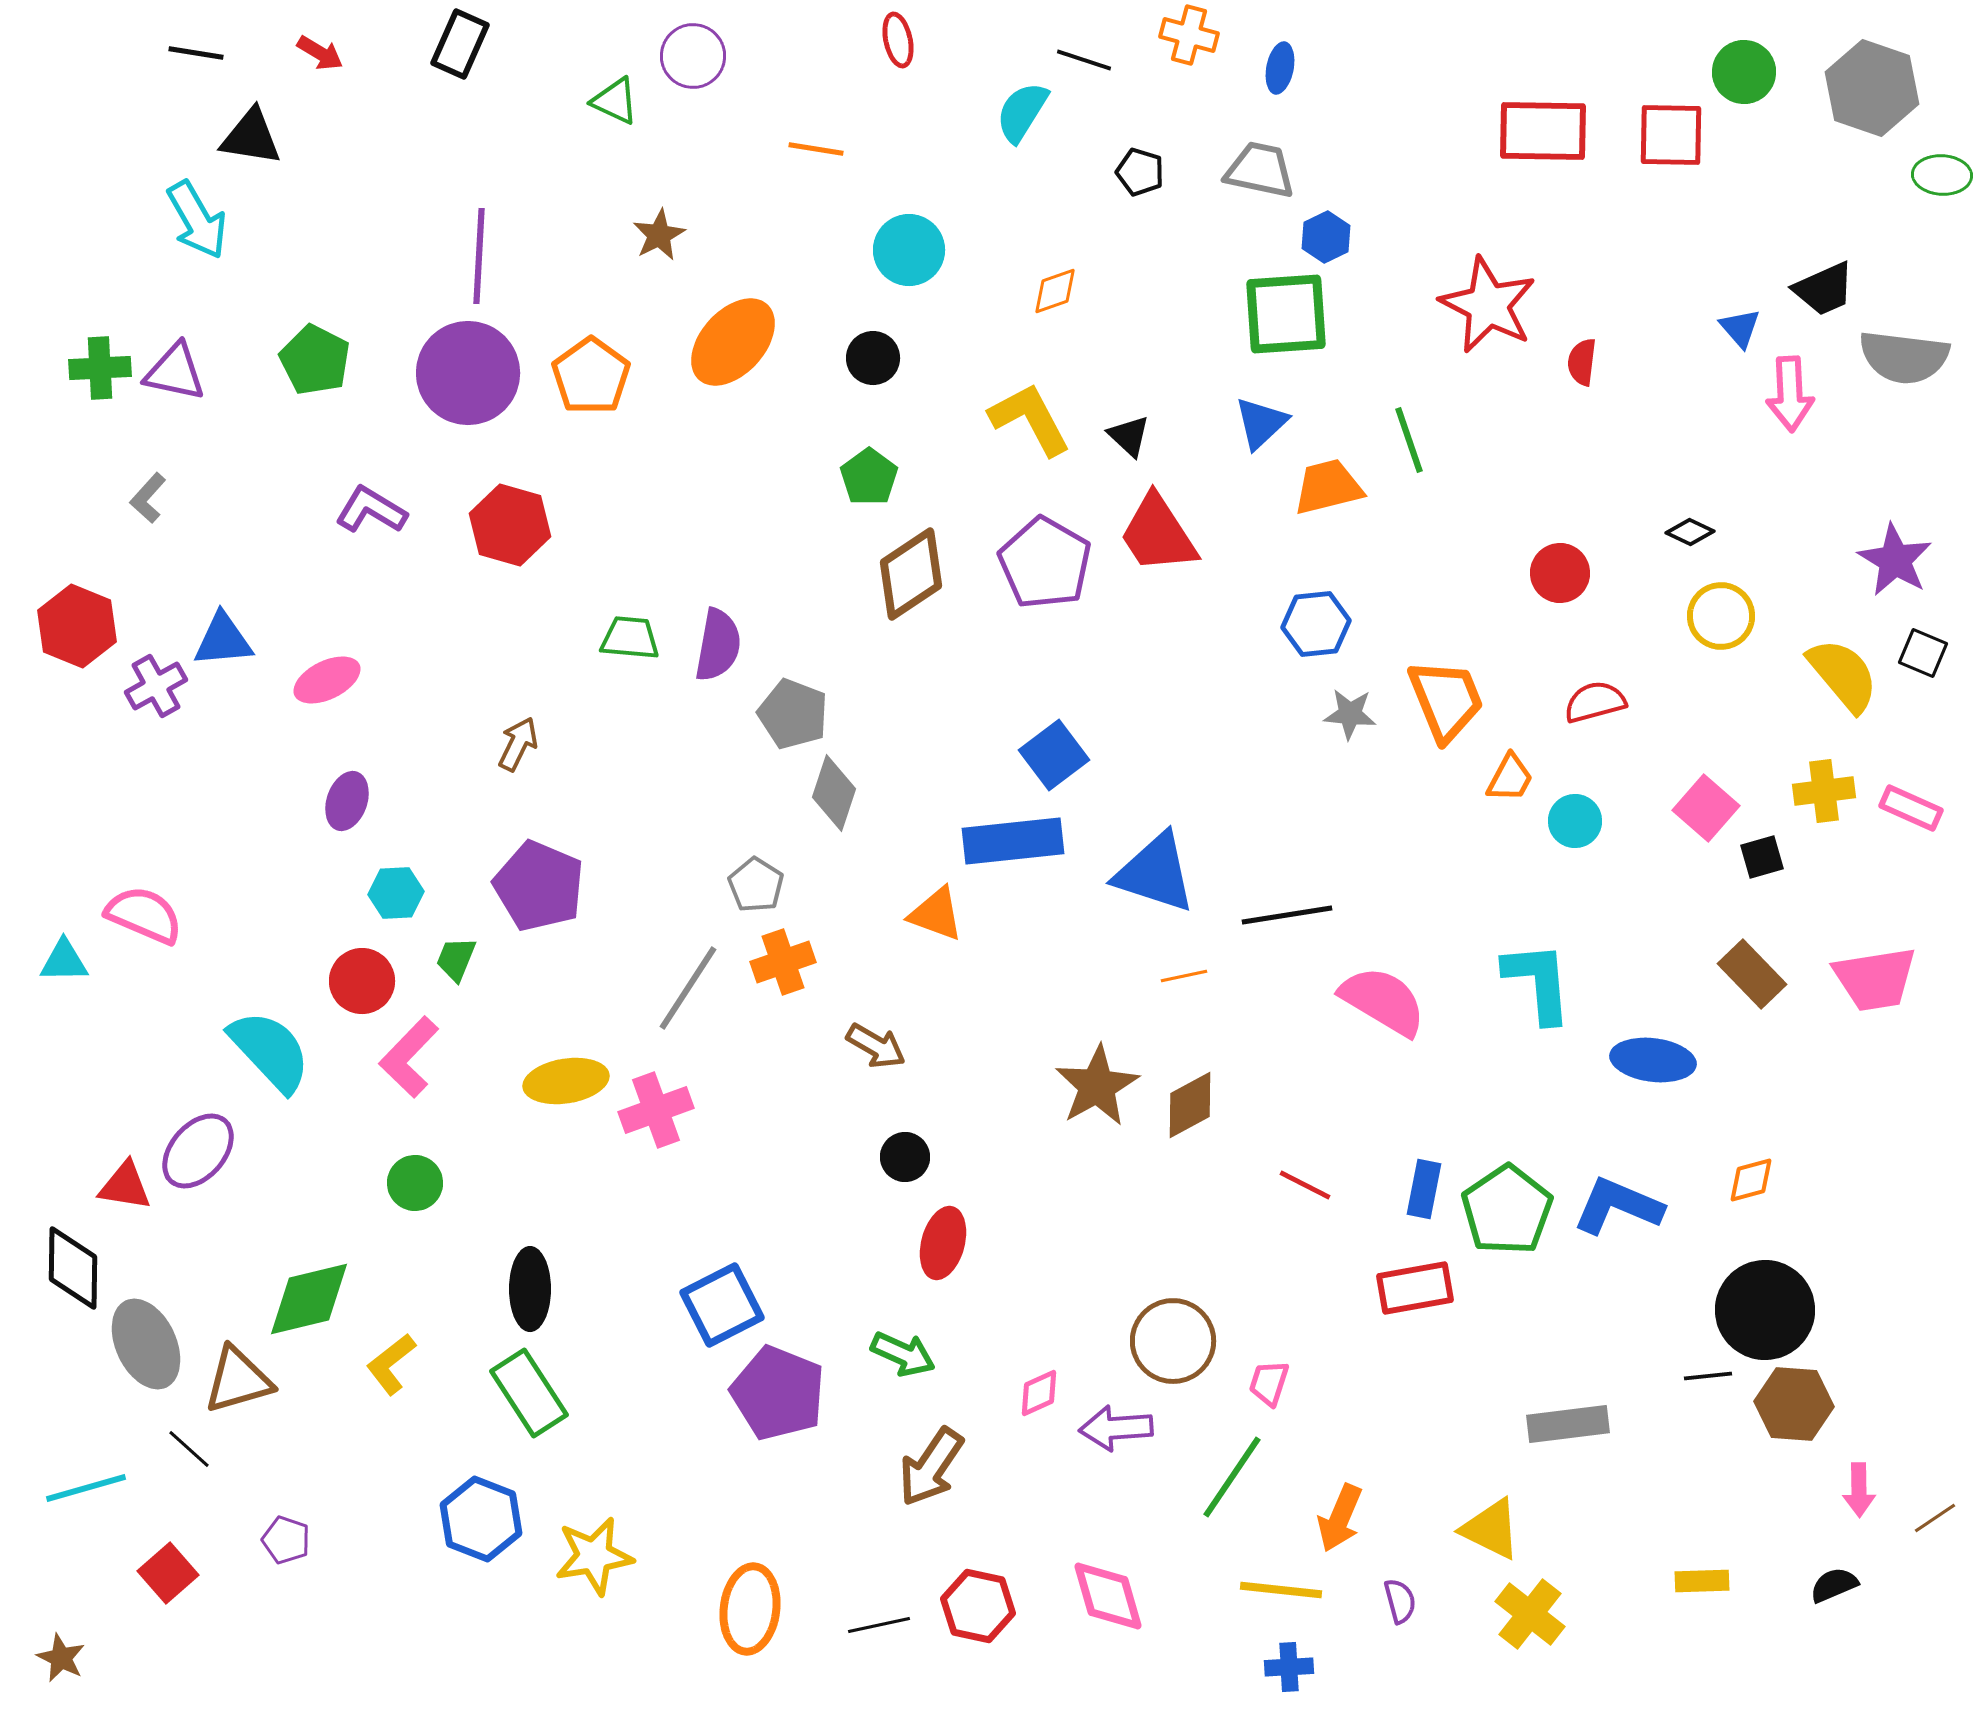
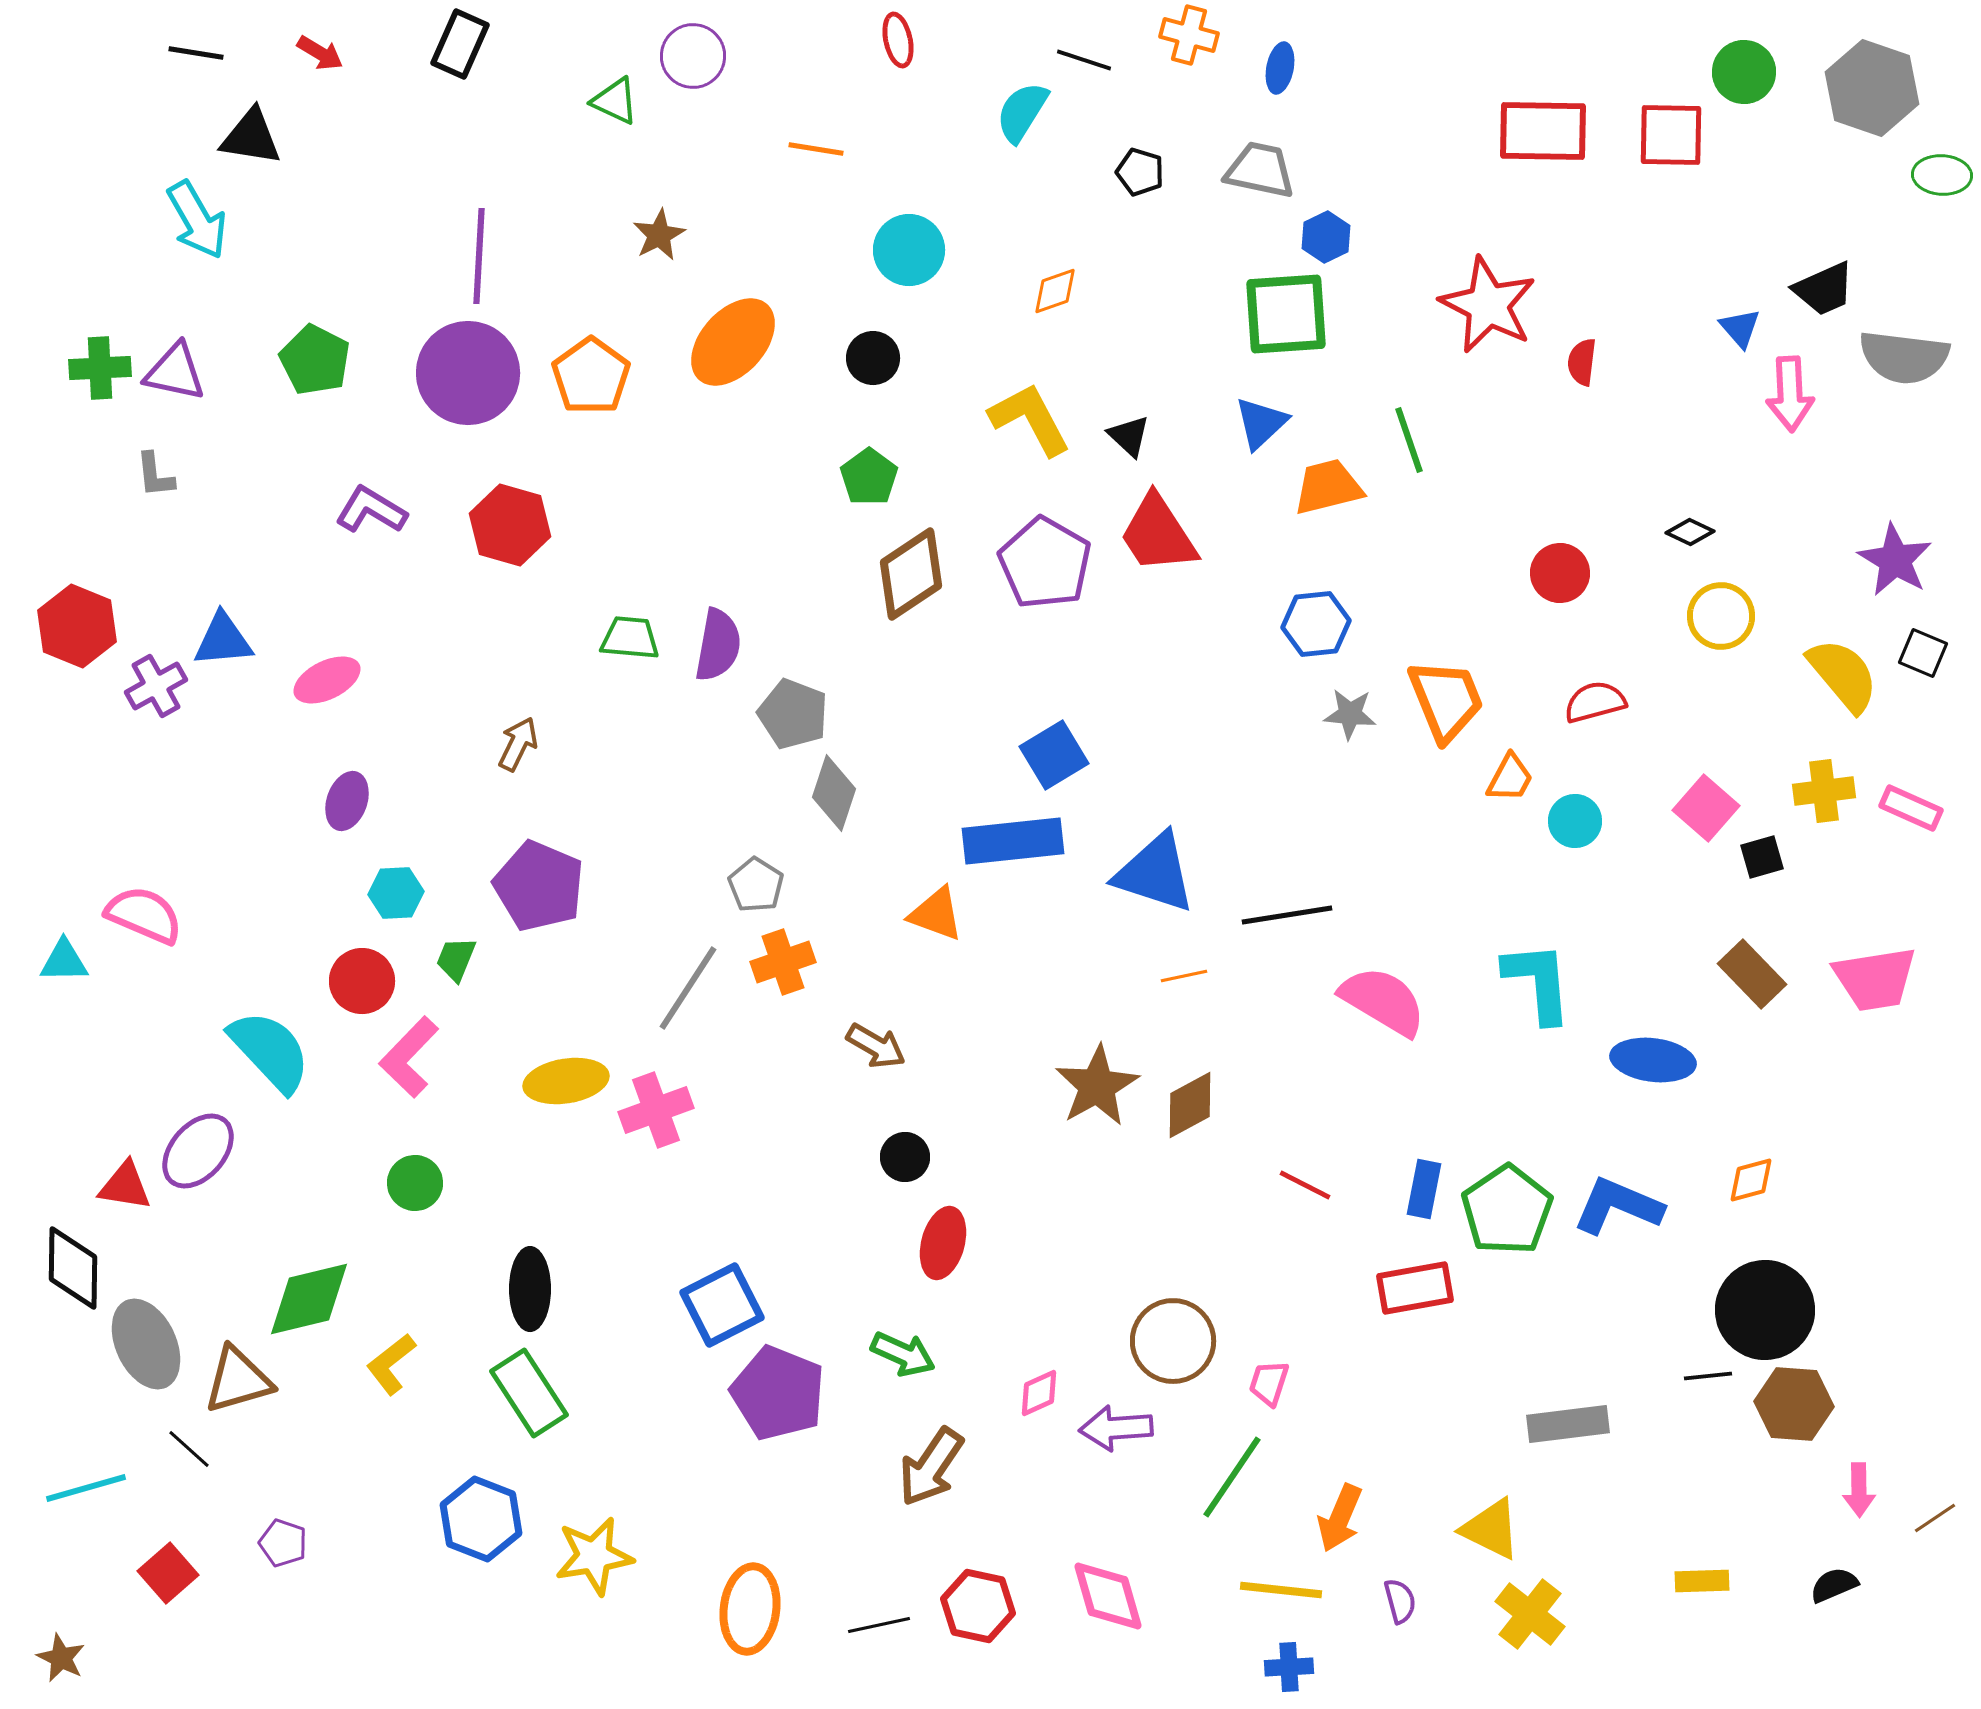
gray L-shape at (148, 498): moved 7 px right, 23 px up; rotated 48 degrees counterclockwise
blue square at (1054, 755): rotated 6 degrees clockwise
purple pentagon at (286, 1540): moved 3 px left, 3 px down
